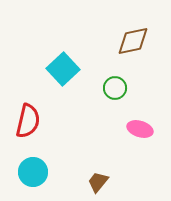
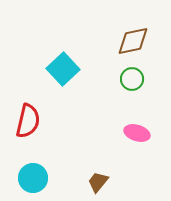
green circle: moved 17 px right, 9 px up
pink ellipse: moved 3 px left, 4 px down
cyan circle: moved 6 px down
